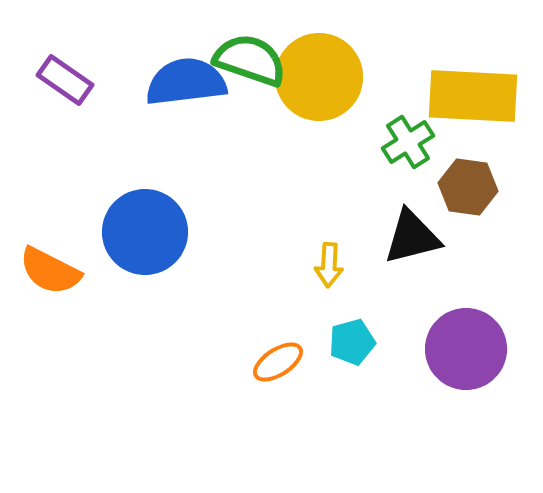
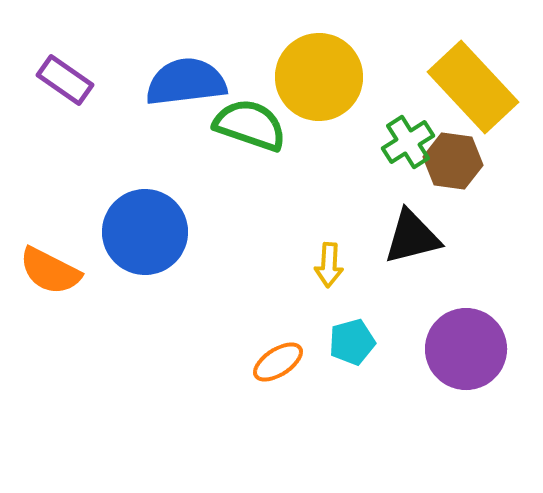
green semicircle: moved 65 px down
yellow rectangle: moved 9 px up; rotated 44 degrees clockwise
brown hexagon: moved 15 px left, 26 px up
